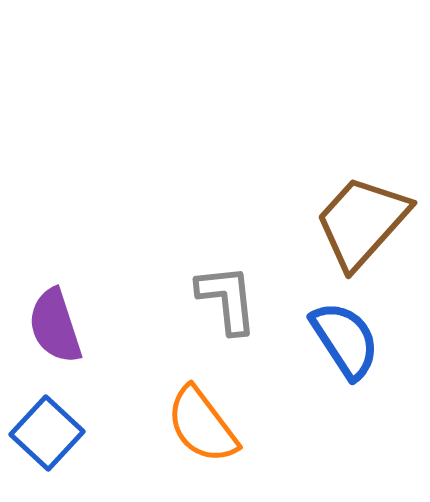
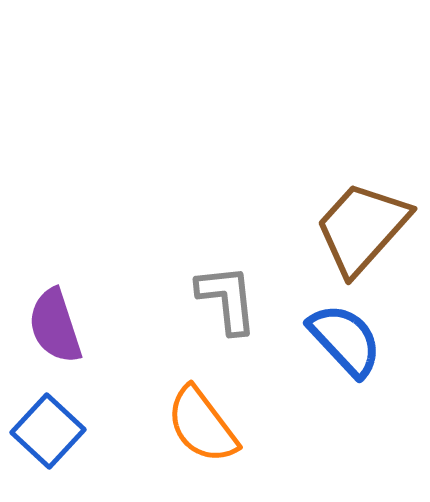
brown trapezoid: moved 6 px down
blue semicircle: rotated 10 degrees counterclockwise
blue square: moved 1 px right, 2 px up
